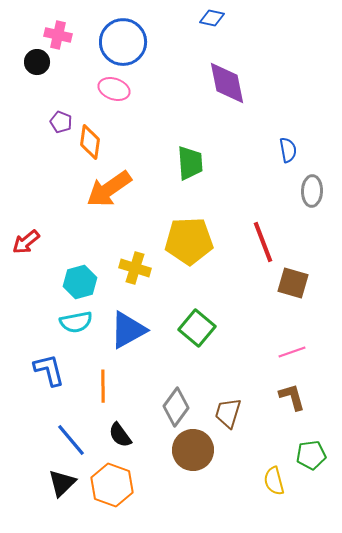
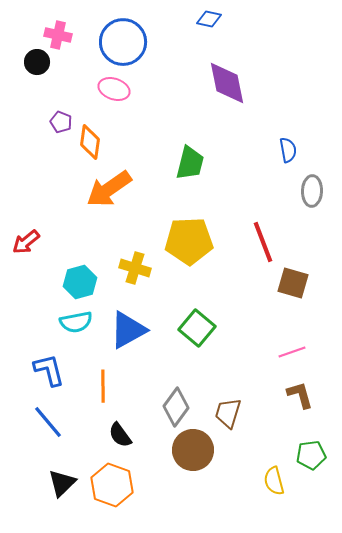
blue diamond: moved 3 px left, 1 px down
green trapezoid: rotated 18 degrees clockwise
brown L-shape: moved 8 px right, 2 px up
blue line: moved 23 px left, 18 px up
